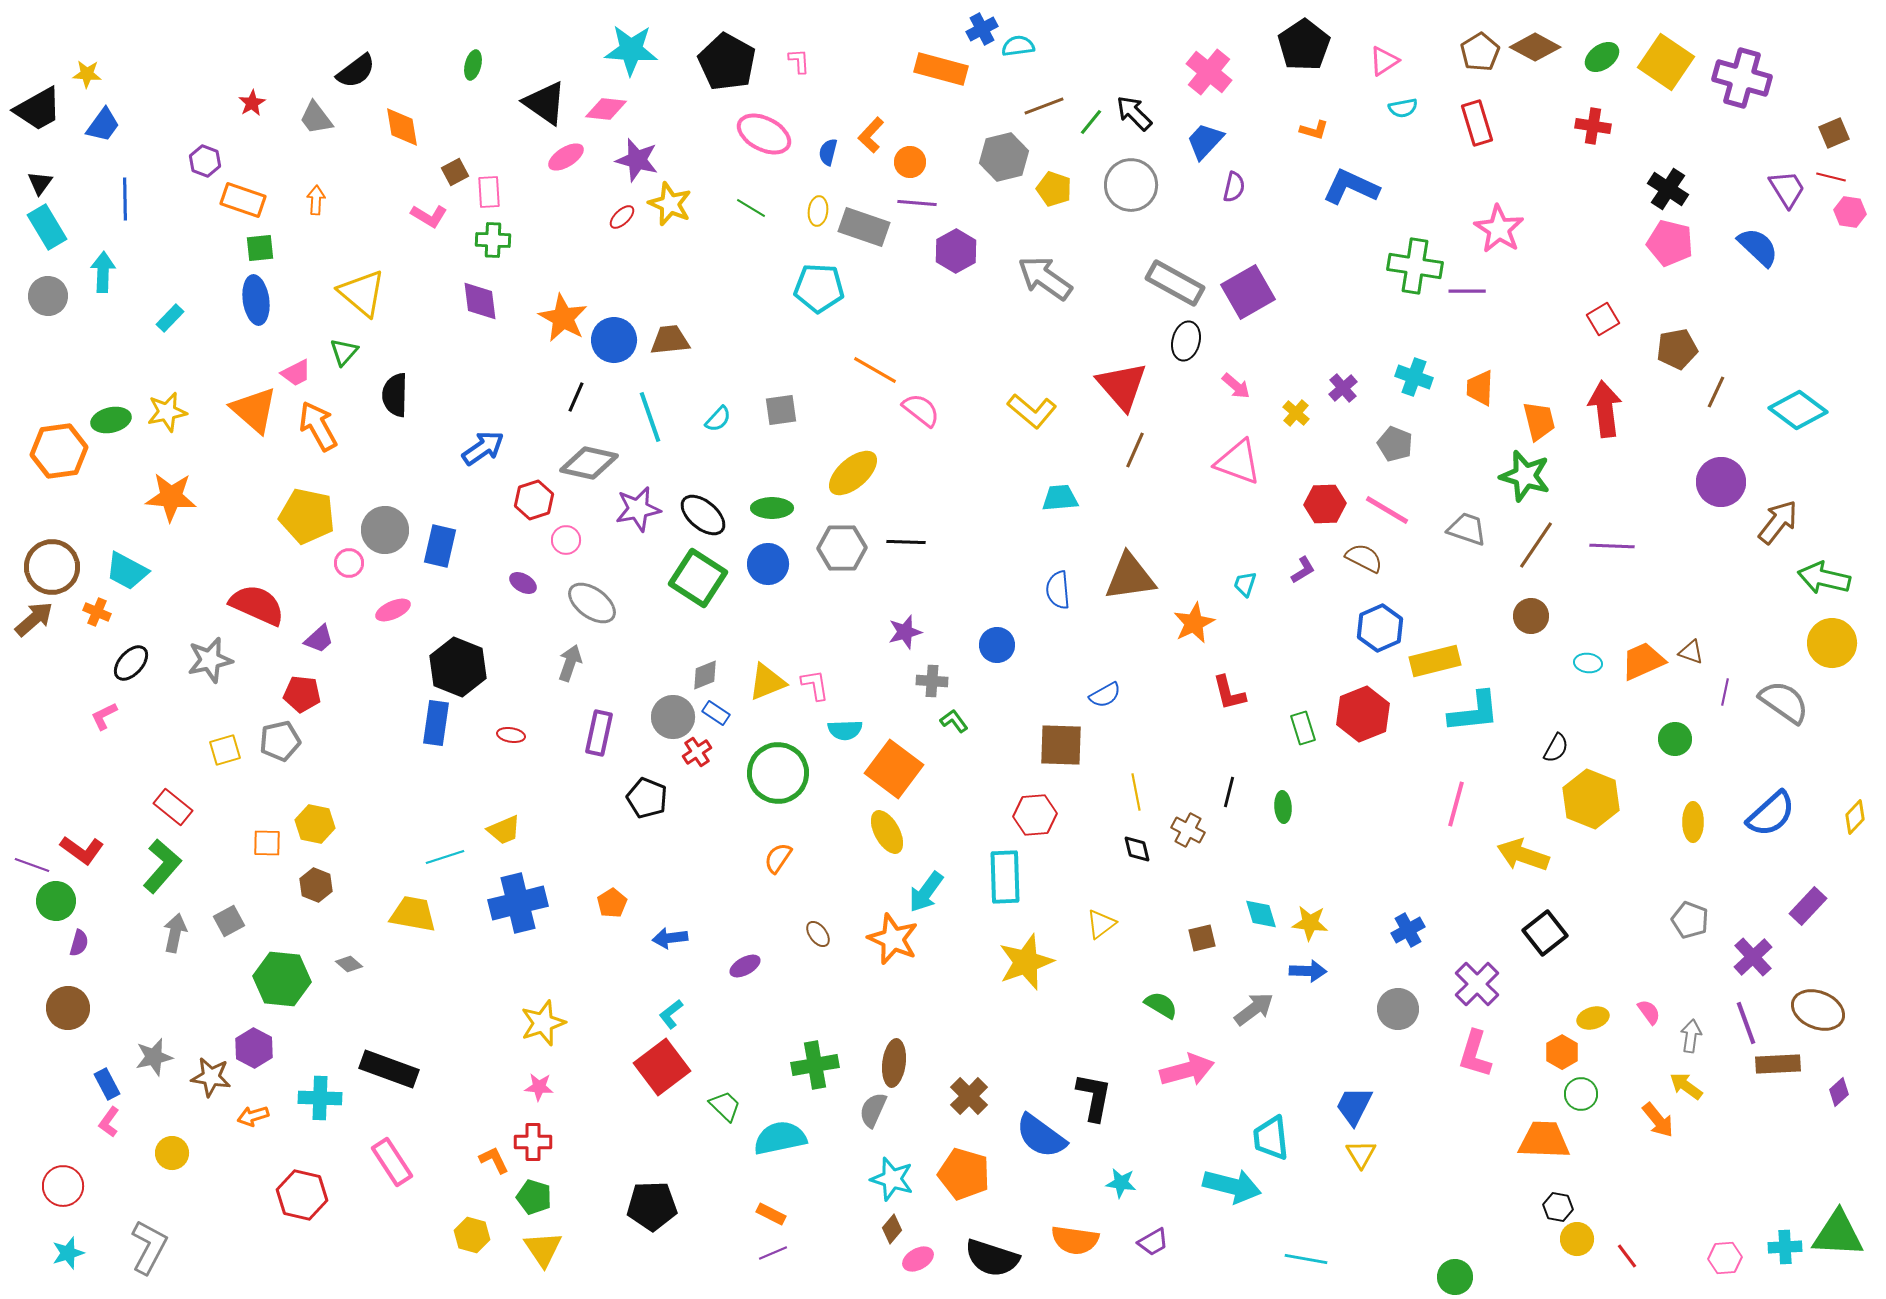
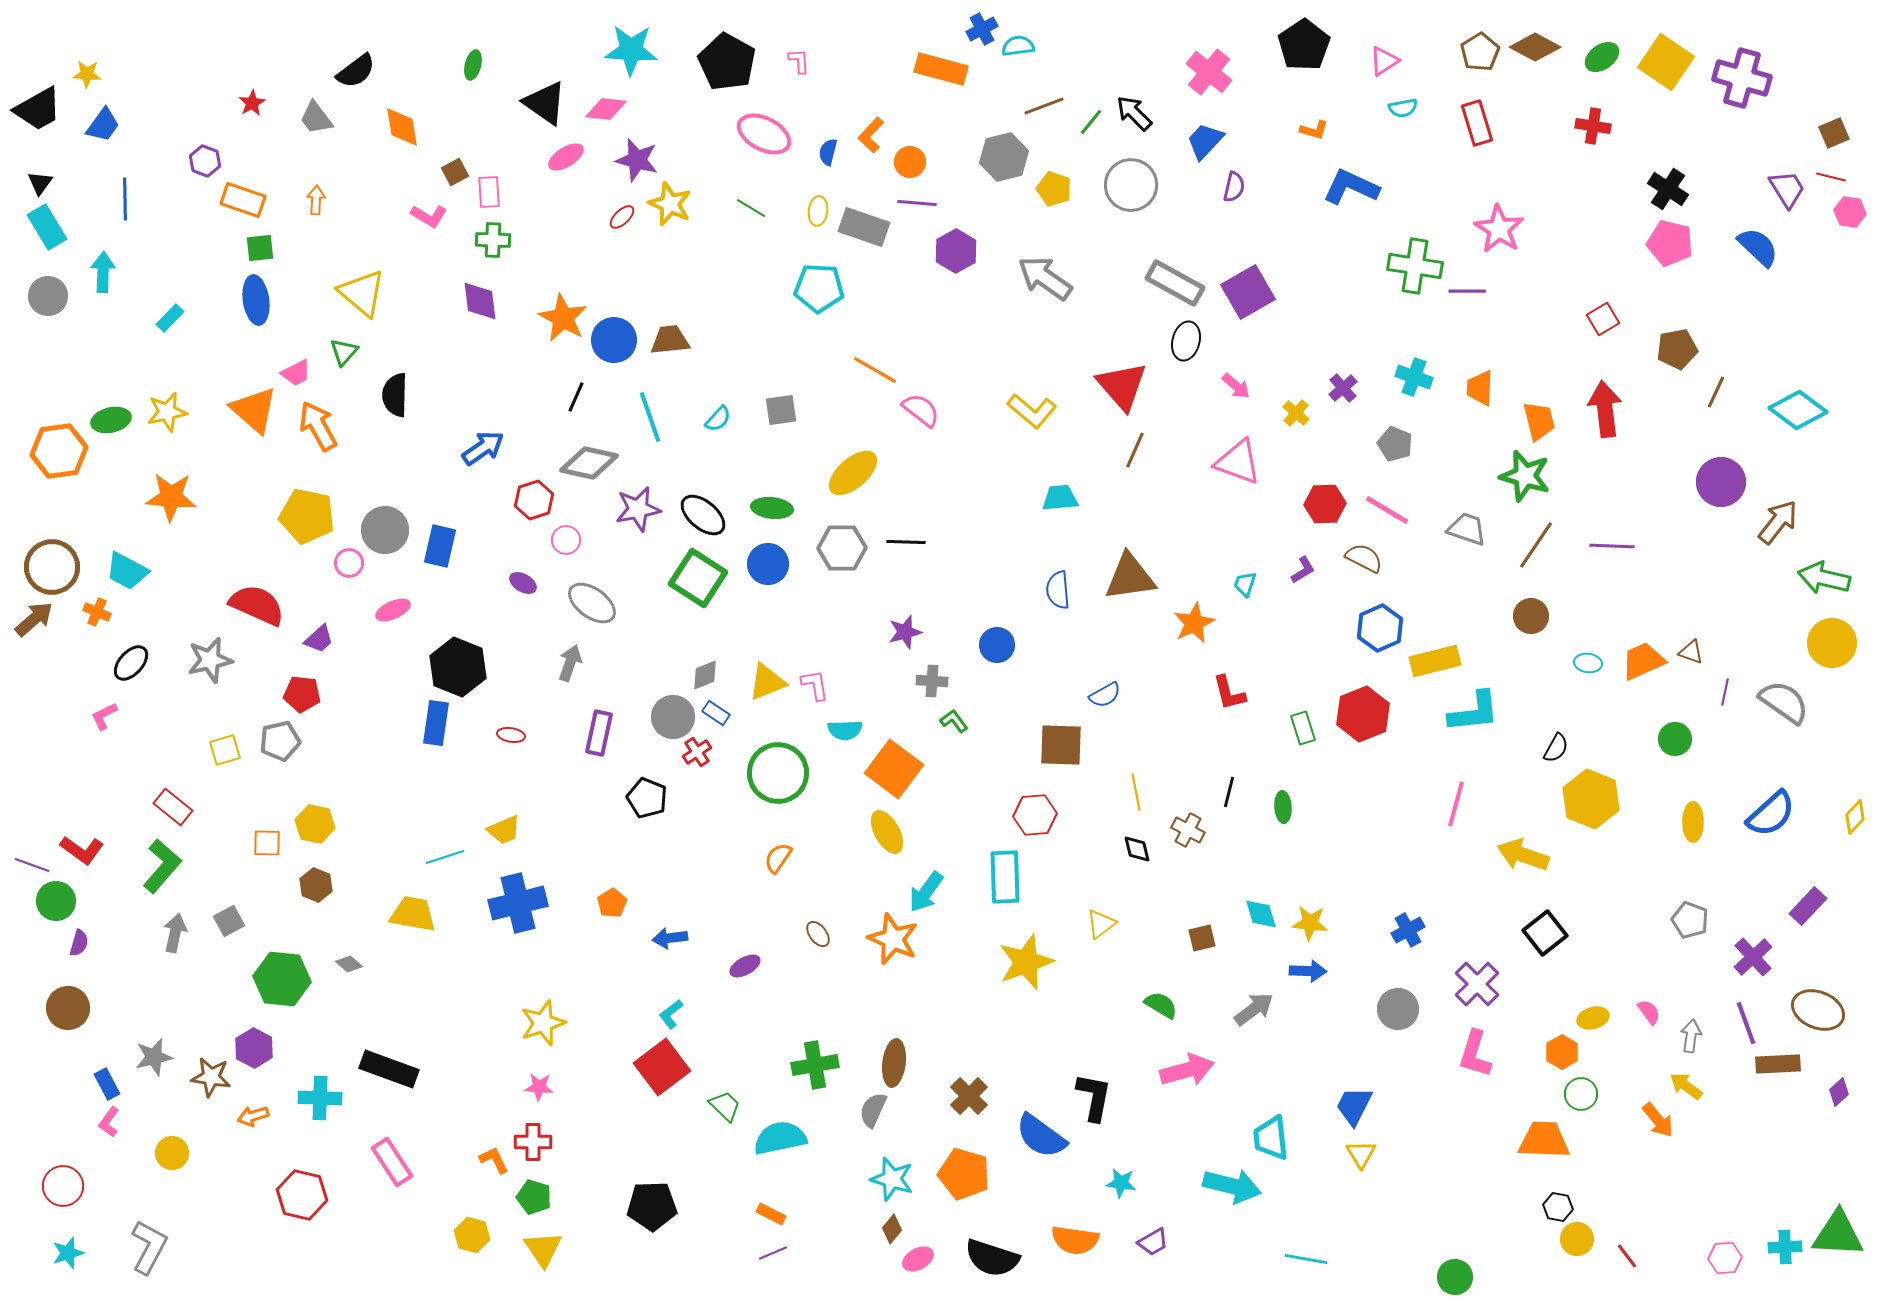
green ellipse at (772, 508): rotated 6 degrees clockwise
